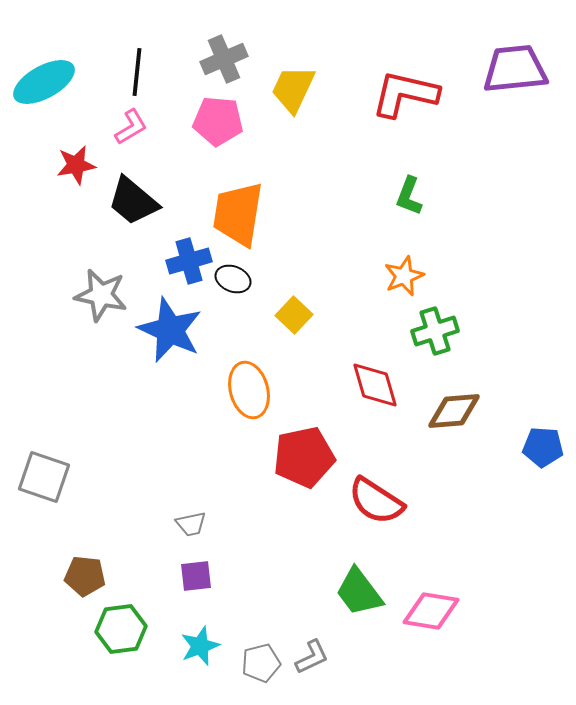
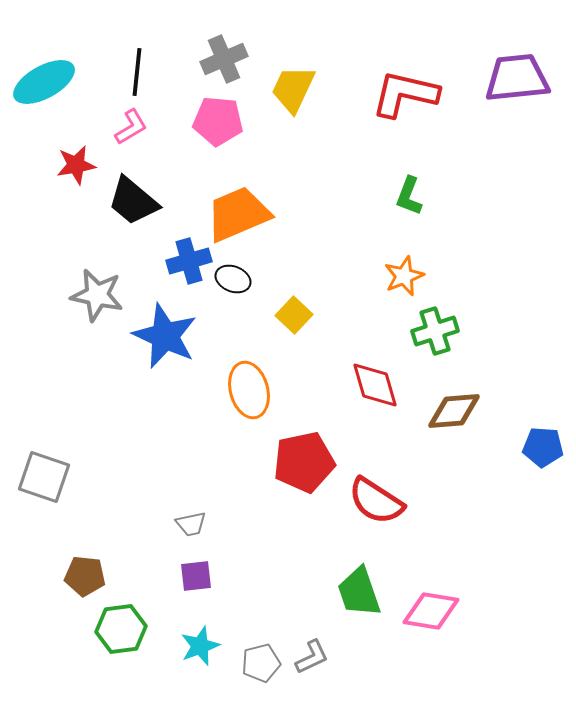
purple trapezoid: moved 2 px right, 9 px down
orange trapezoid: rotated 58 degrees clockwise
gray star: moved 4 px left
blue star: moved 5 px left, 6 px down
red pentagon: moved 5 px down
green trapezoid: rotated 18 degrees clockwise
